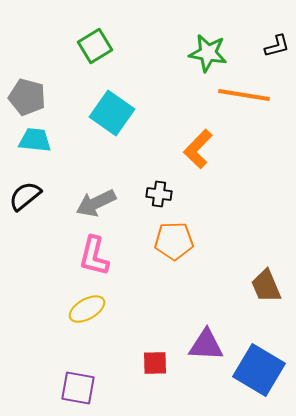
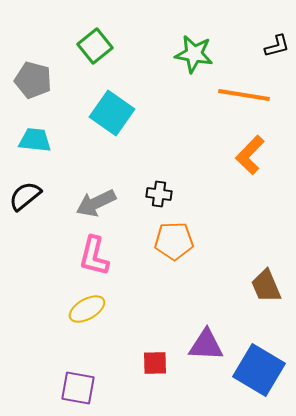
green square: rotated 8 degrees counterclockwise
green star: moved 14 px left, 1 px down
gray pentagon: moved 6 px right, 17 px up
orange L-shape: moved 52 px right, 6 px down
